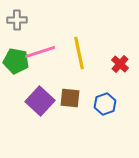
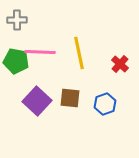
pink line: rotated 20 degrees clockwise
purple square: moved 3 px left
